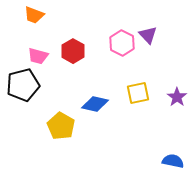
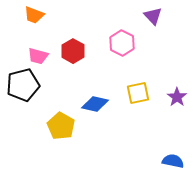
purple triangle: moved 5 px right, 19 px up
